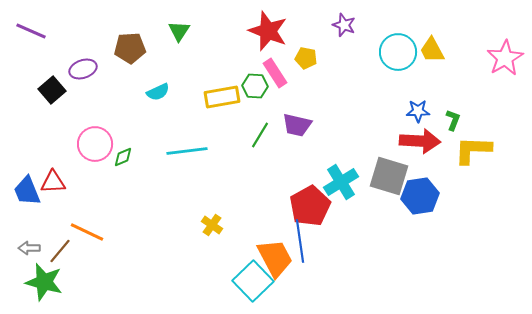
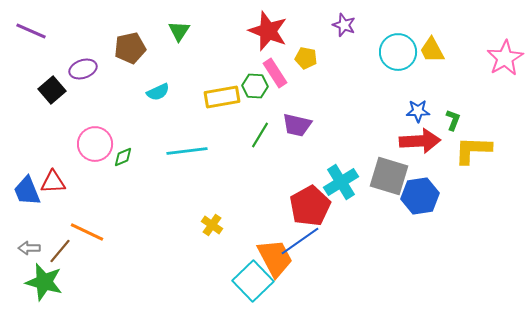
brown pentagon: rotated 8 degrees counterclockwise
red arrow: rotated 6 degrees counterclockwise
blue line: rotated 63 degrees clockwise
